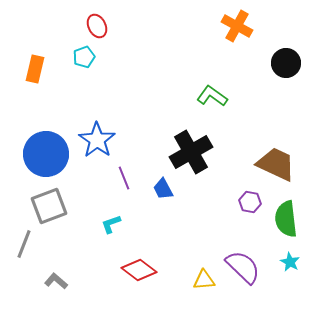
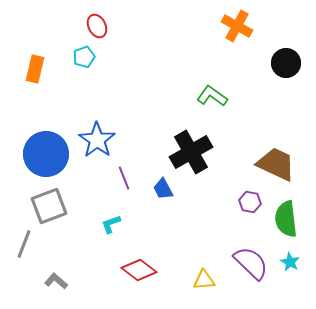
purple semicircle: moved 8 px right, 4 px up
